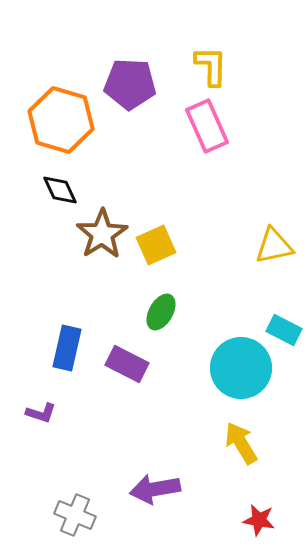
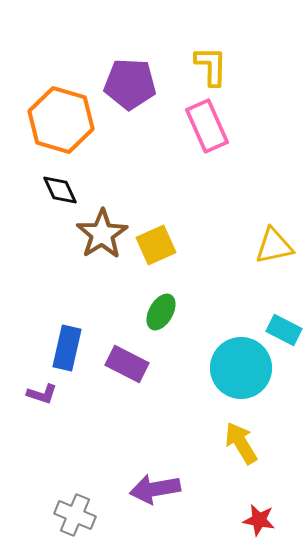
purple L-shape: moved 1 px right, 19 px up
